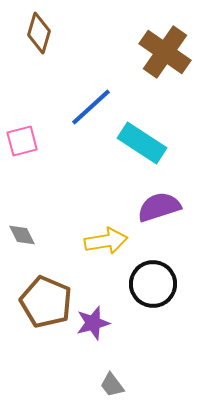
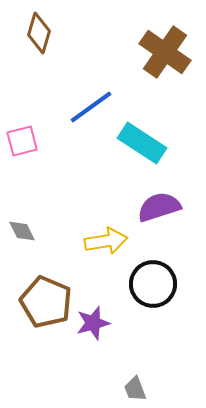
blue line: rotated 6 degrees clockwise
gray diamond: moved 4 px up
gray trapezoid: moved 23 px right, 4 px down; rotated 16 degrees clockwise
